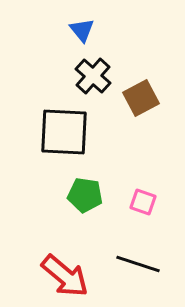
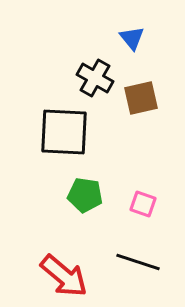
blue triangle: moved 50 px right, 8 px down
black cross: moved 2 px right, 2 px down; rotated 12 degrees counterclockwise
brown square: rotated 15 degrees clockwise
pink square: moved 2 px down
black line: moved 2 px up
red arrow: moved 1 px left
